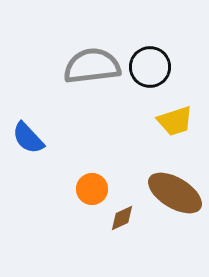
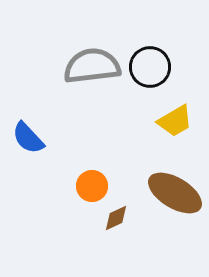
yellow trapezoid: rotated 12 degrees counterclockwise
orange circle: moved 3 px up
brown diamond: moved 6 px left
